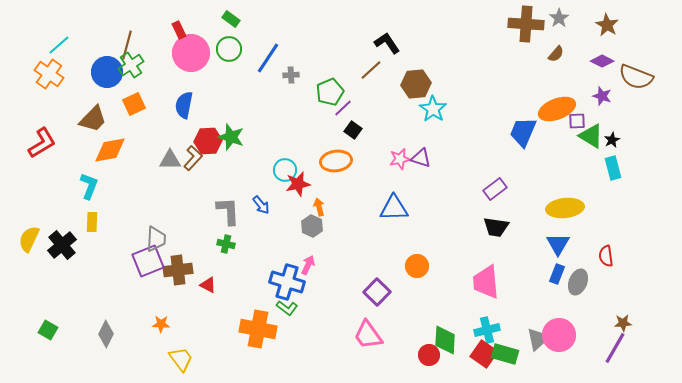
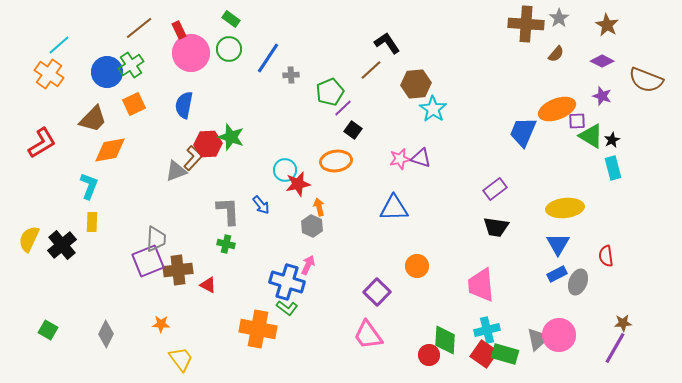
brown line at (127, 45): moved 12 px right, 17 px up; rotated 36 degrees clockwise
brown semicircle at (636, 77): moved 10 px right, 3 px down
red hexagon at (208, 141): moved 3 px down
gray triangle at (170, 160): moved 6 px right, 11 px down; rotated 20 degrees counterclockwise
blue rectangle at (557, 274): rotated 42 degrees clockwise
pink trapezoid at (486, 282): moved 5 px left, 3 px down
